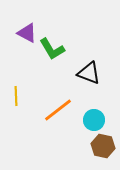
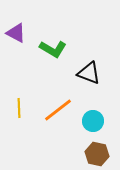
purple triangle: moved 11 px left
green L-shape: moved 1 px right; rotated 28 degrees counterclockwise
yellow line: moved 3 px right, 12 px down
cyan circle: moved 1 px left, 1 px down
brown hexagon: moved 6 px left, 8 px down
